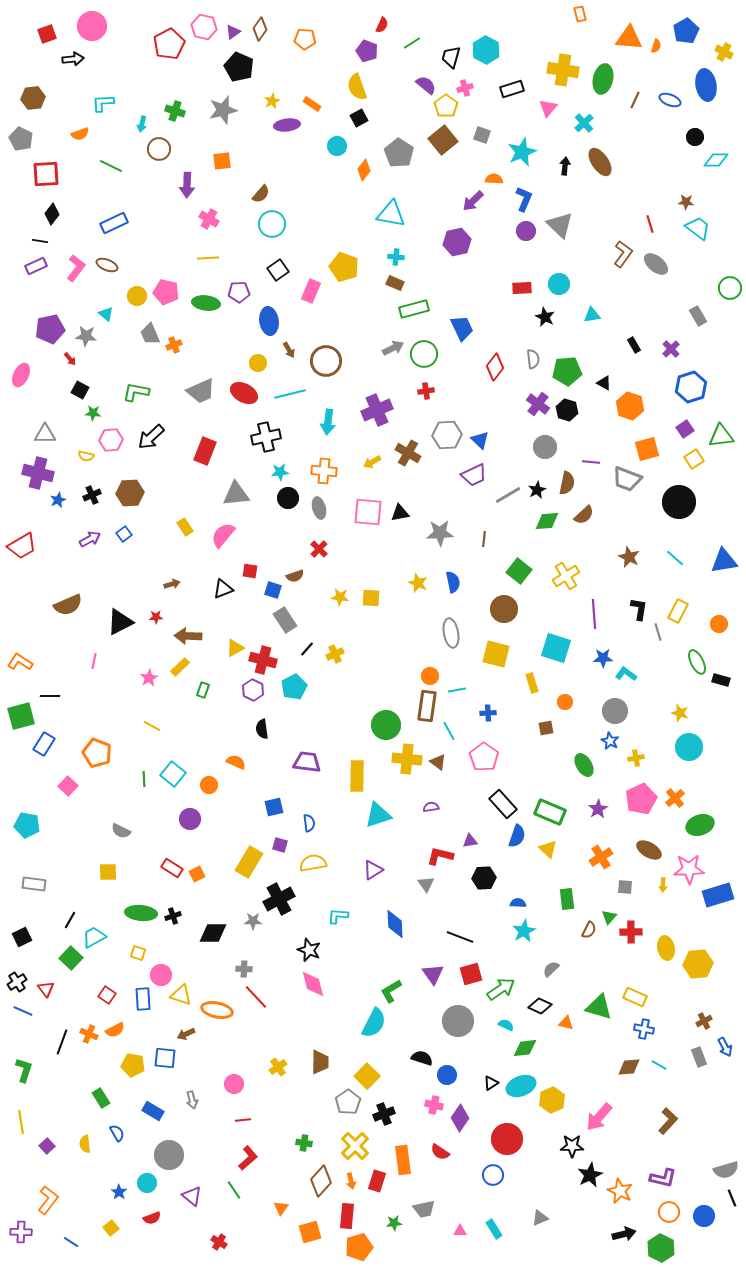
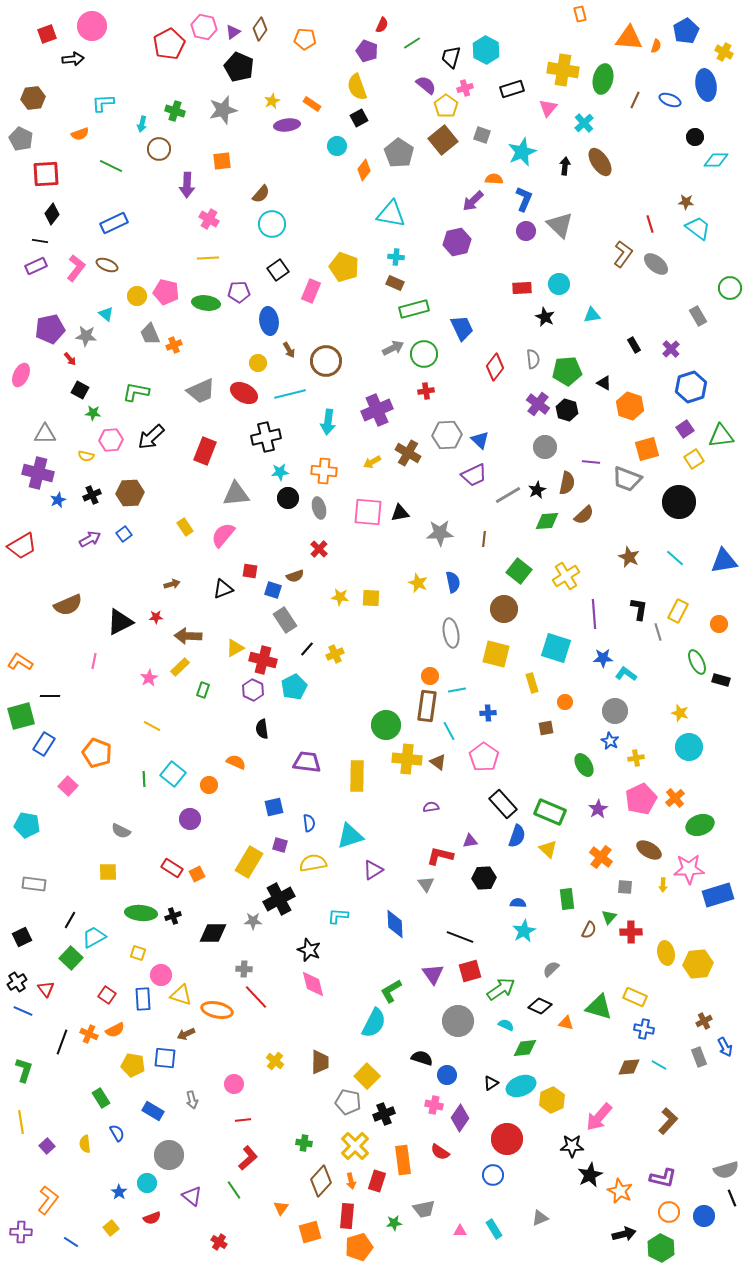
cyan triangle at (378, 815): moved 28 px left, 21 px down
orange cross at (601, 857): rotated 20 degrees counterclockwise
yellow ellipse at (666, 948): moved 5 px down
red square at (471, 974): moved 1 px left, 3 px up
yellow cross at (278, 1067): moved 3 px left, 6 px up; rotated 18 degrees counterclockwise
gray pentagon at (348, 1102): rotated 25 degrees counterclockwise
